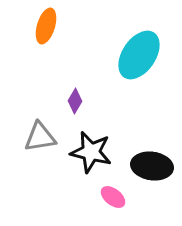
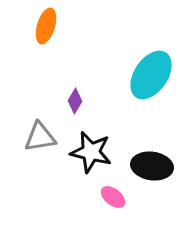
cyan ellipse: moved 12 px right, 20 px down
